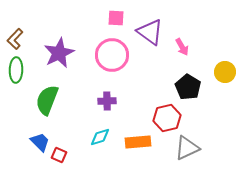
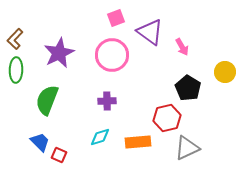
pink square: rotated 24 degrees counterclockwise
black pentagon: moved 1 px down
